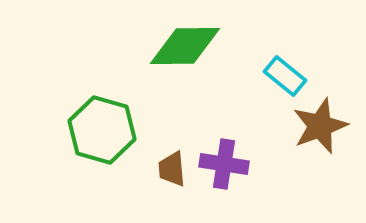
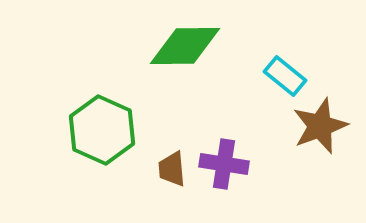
green hexagon: rotated 8 degrees clockwise
